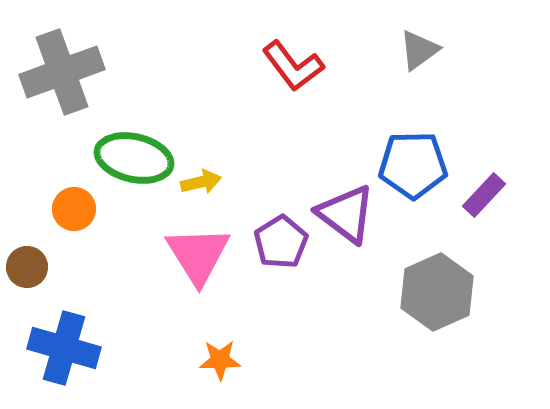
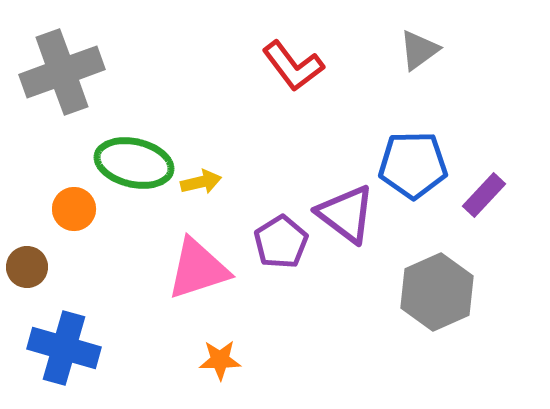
green ellipse: moved 5 px down
pink triangle: moved 14 px down; rotated 44 degrees clockwise
